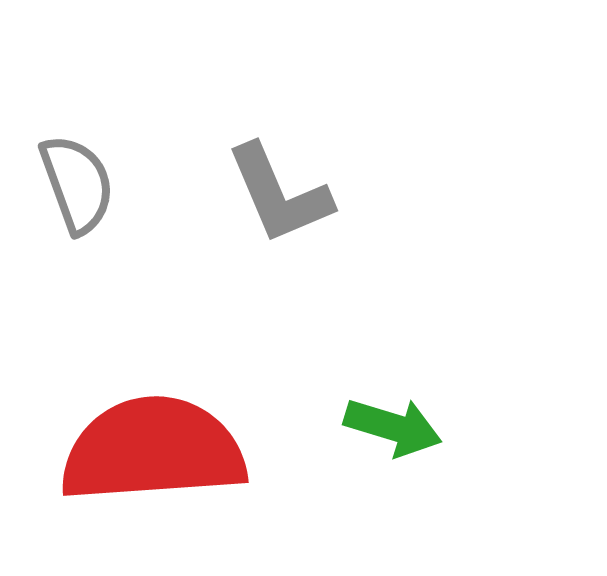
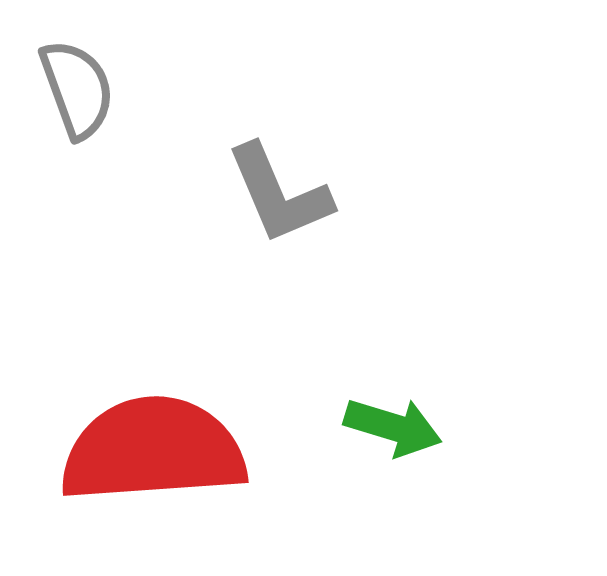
gray semicircle: moved 95 px up
